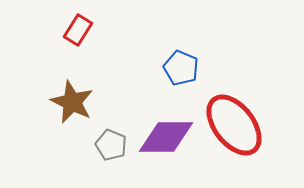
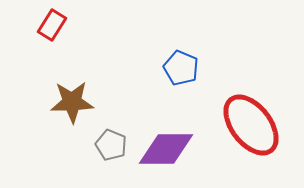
red rectangle: moved 26 px left, 5 px up
brown star: rotated 27 degrees counterclockwise
red ellipse: moved 17 px right
purple diamond: moved 12 px down
